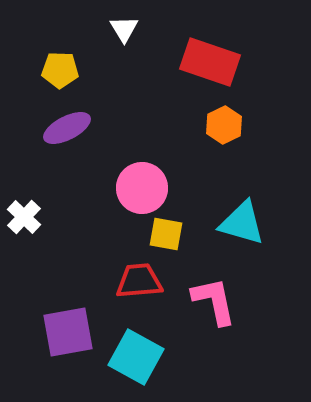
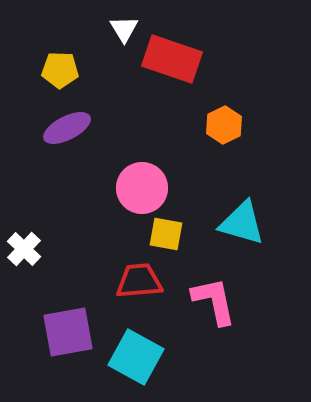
red rectangle: moved 38 px left, 3 px up
white cross: moved 32 px down
